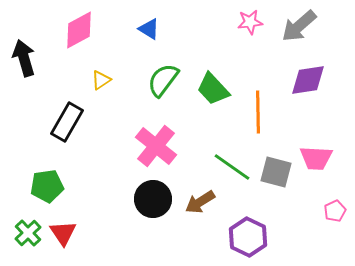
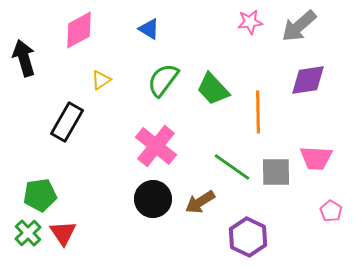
gray square: rotated 16 degrees counterclockwise
green pentagon: moved 7 px left, 9 px down
pink pentagon: moved 4 px left; rotated 15 degrees counterclockwise
